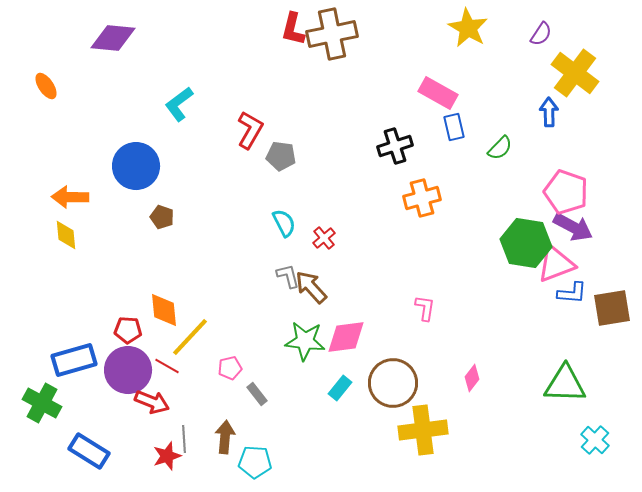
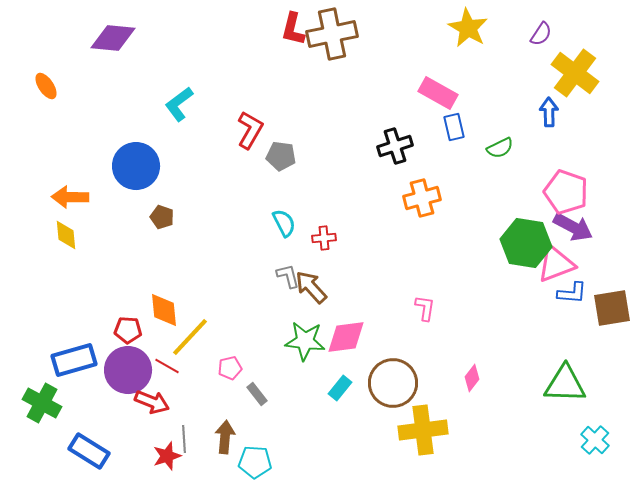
green semicircle at (500, 148): rotated 20 degrees clockwise
red cross at (324, 238): rotated 35 degrees clockwise
